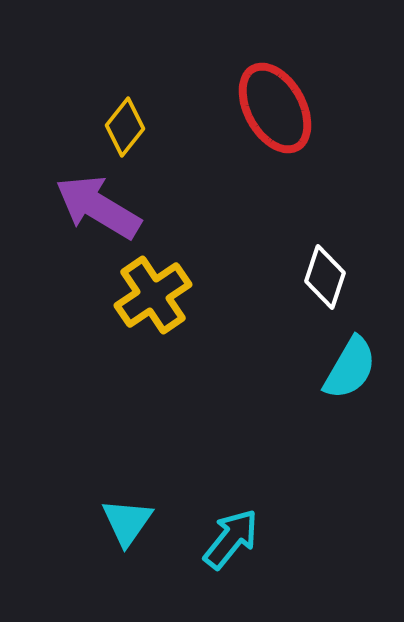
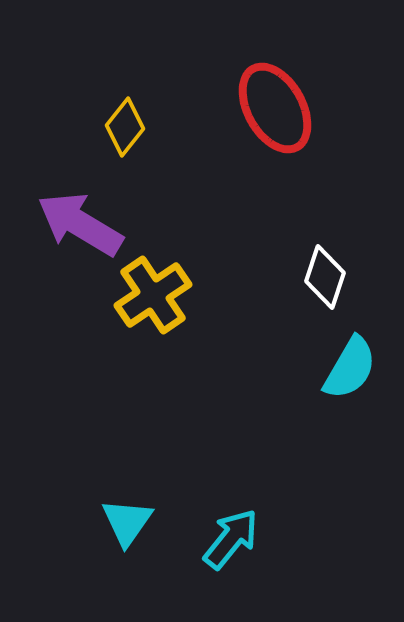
purple arrow: moved 18 px left, 17 px down
